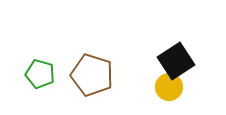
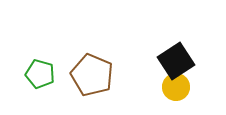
brown pentagon: rotated 6 degrees clockwise
yellow circle: moved 7 px right
